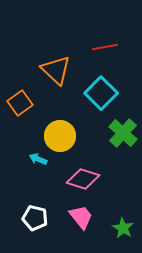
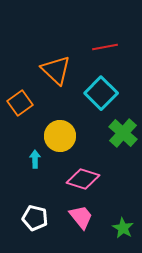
cyan arrow: moved 3 px left; rotated 66 degrees clockwise
